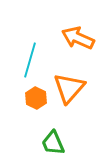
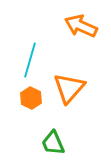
orange arrow: moved 3 px right, 12 px up
orange hexagon: moved 5 px left
